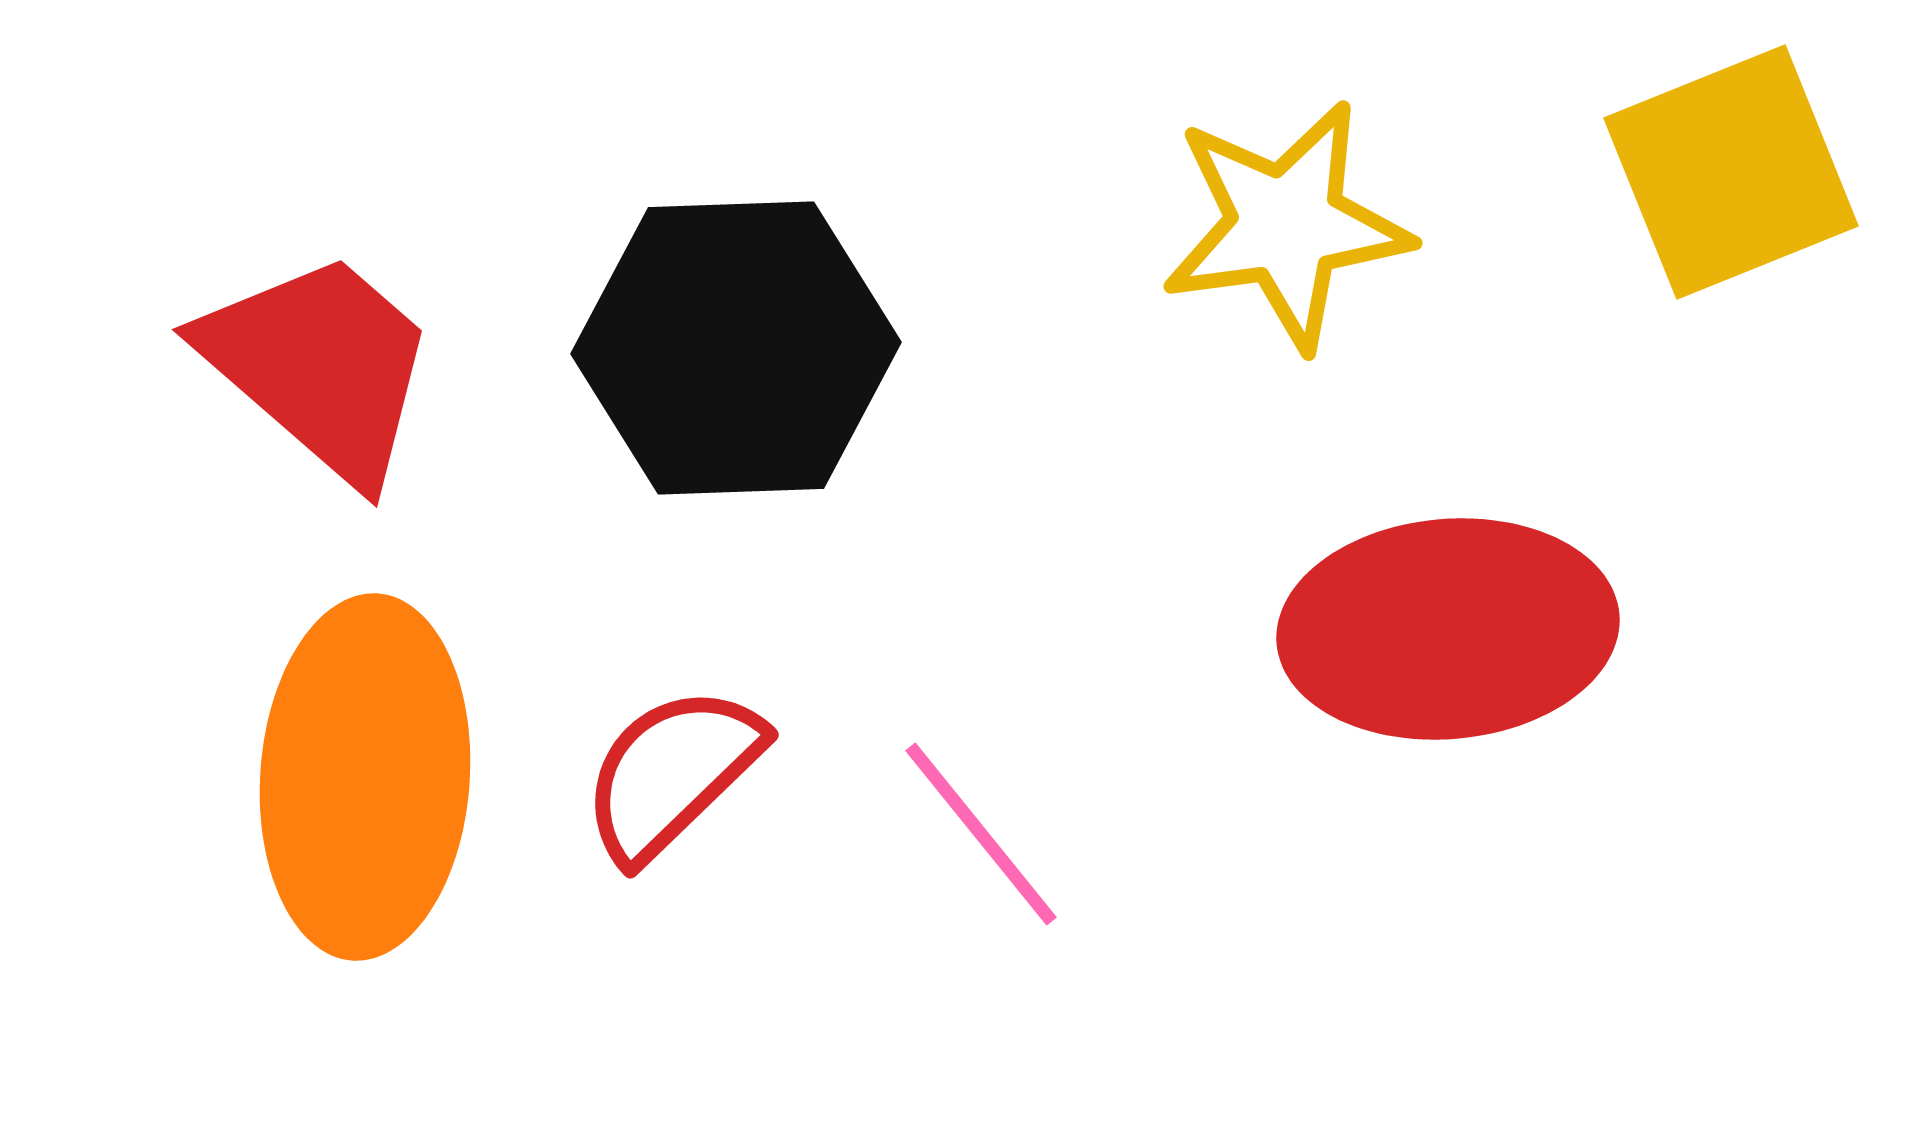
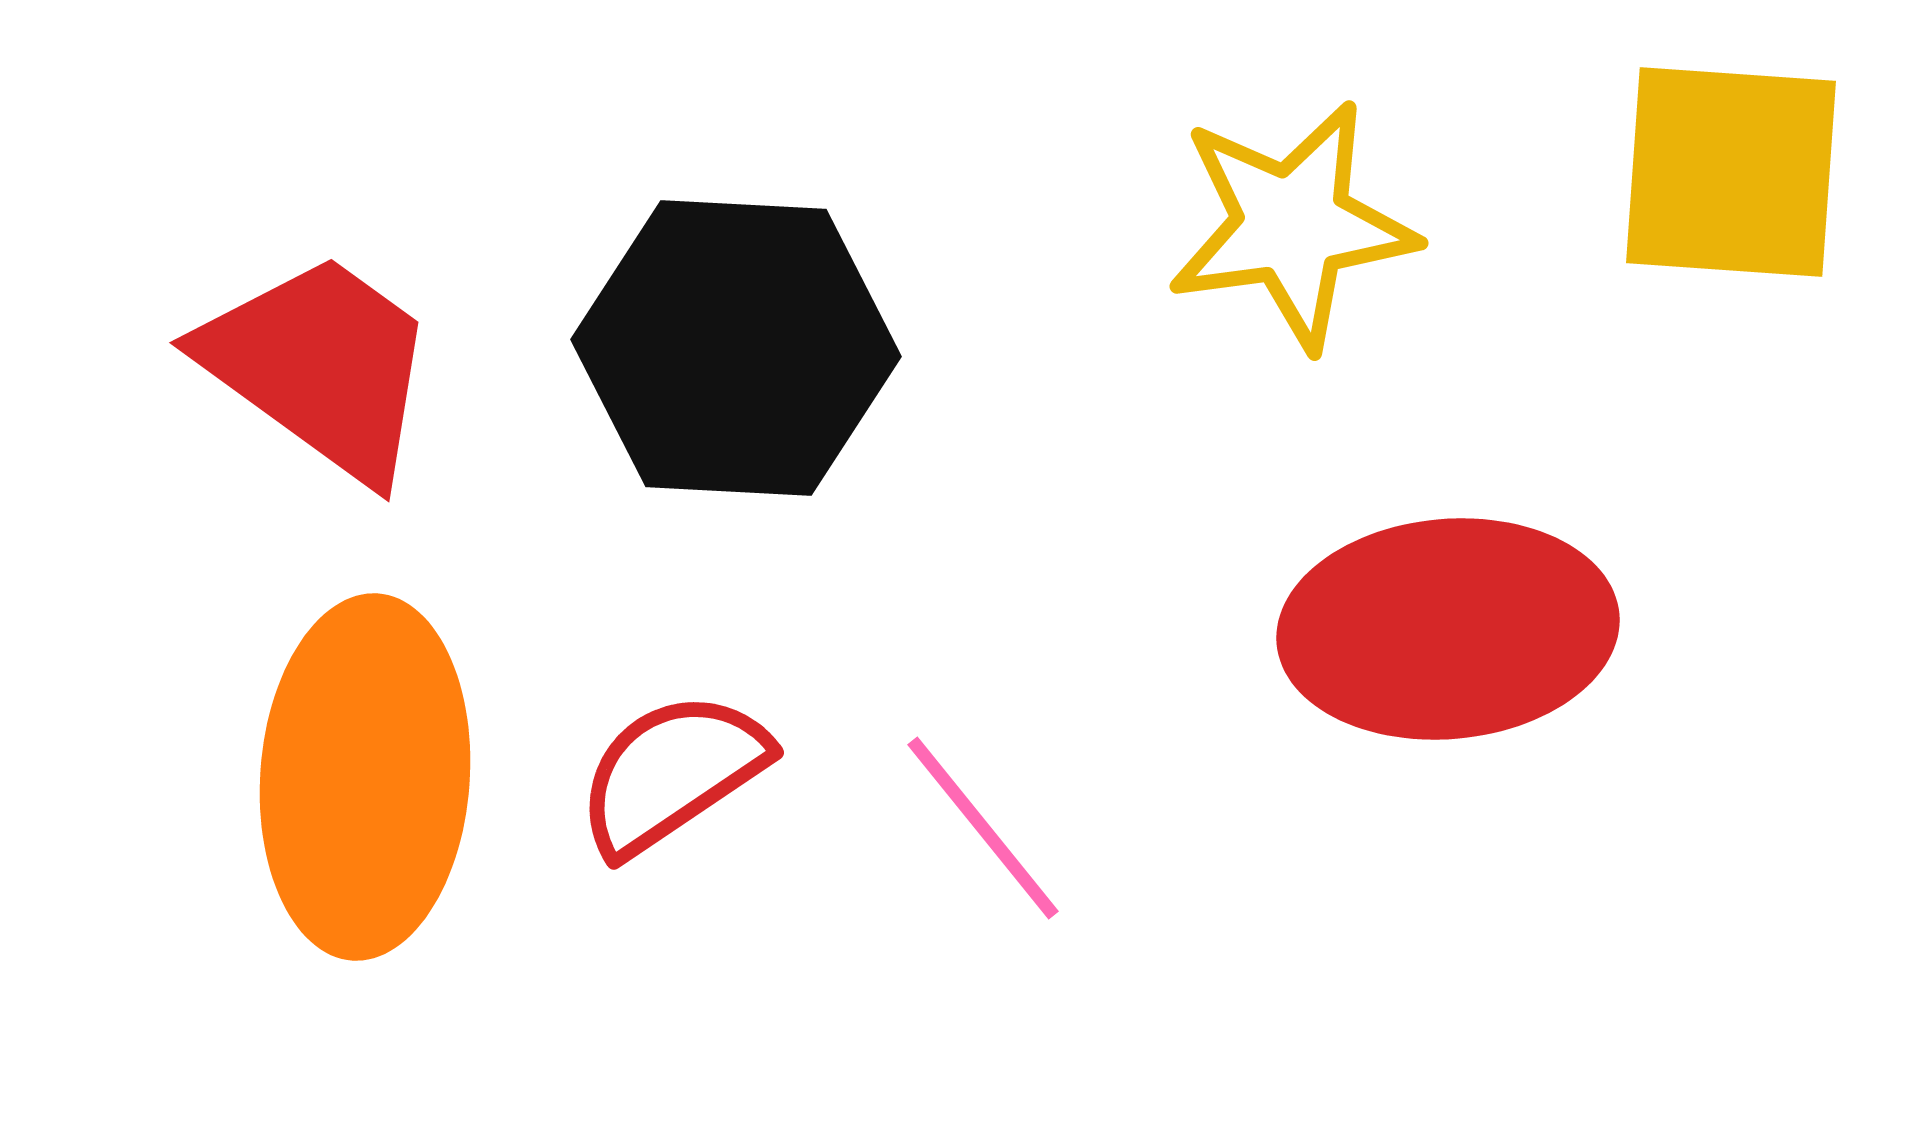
yellow square: rotated 26 degrees clockwise
yellow star: moved 6 px right
black hexagon: rotated 5 degrees clockwise
red trapezoid: rotated 5 degrees counterclockwise
red semicircle: rotated 10 degrees clockwise
pink line: moved 2 px right, 6 px up
